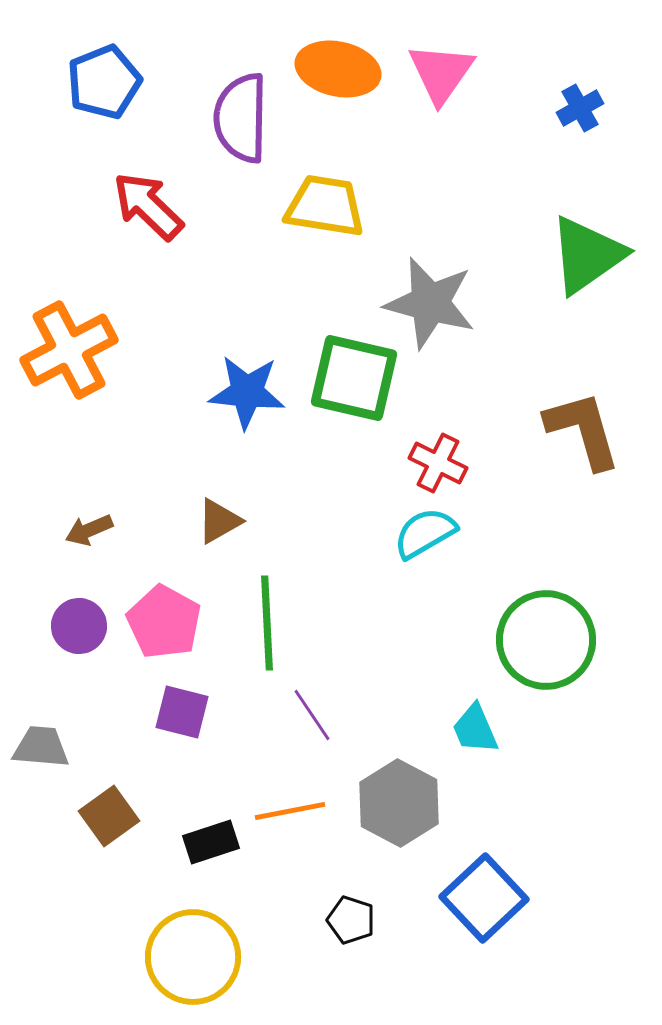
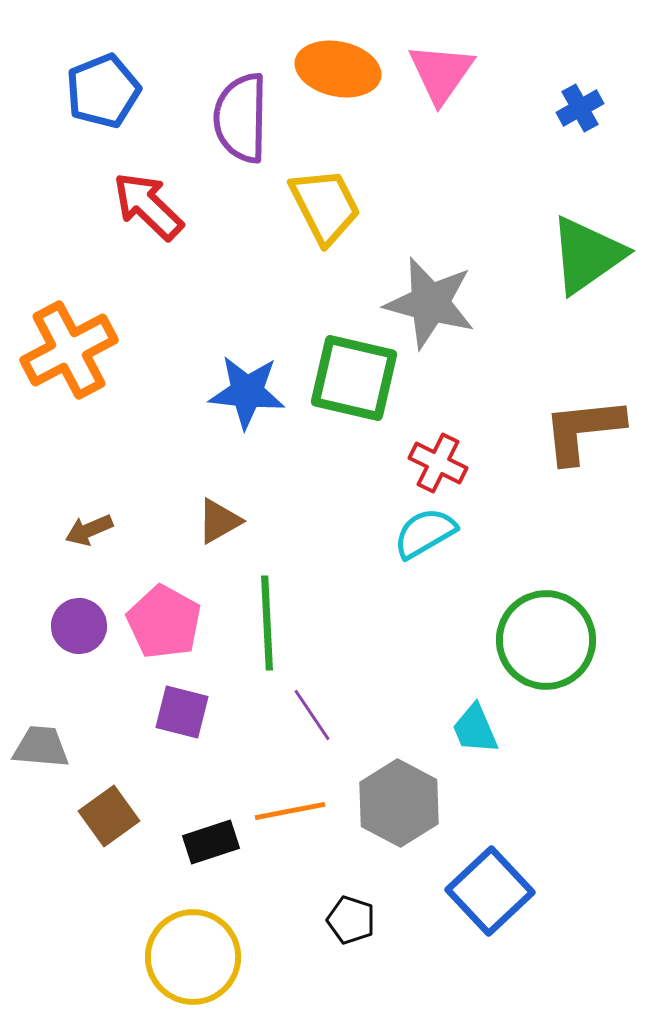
blue pentagon: moved 1 px left, 9 px down
yellow trapezoid: rotated 54 degrees clockwise
brown L-shape: rotated 80 degrees counterclockwise
blue square: moved 6 px right, 7 px up
